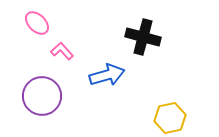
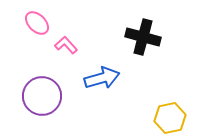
pink L-shape: moved 4 px right, 6 px up
blue arrow: moved 5 px left, 3 px down
